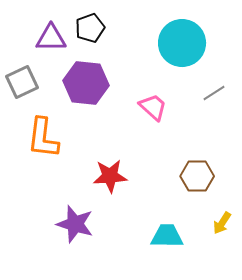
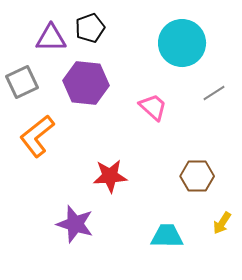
orange L-shape: moved 6 px left, 2 px up; rotated 45 degrees clockwise
